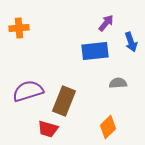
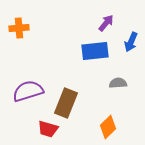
blue arrow: rotated 42 degrees clockwise
brown rectangle: moved 2 px right, 2 px down
